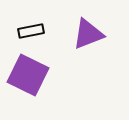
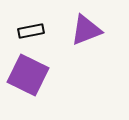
purple triangle: moved 2 px left, 4 px up
